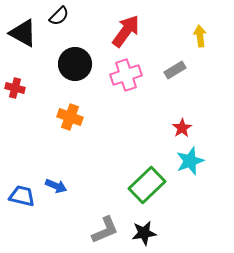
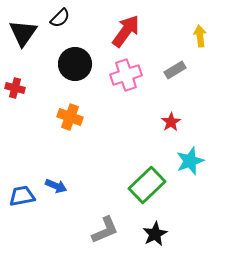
black semicircle: moved 1 px right, 2 px down
black triangle: rotated 36 degrees clockwise
red star: moved 11 px left, 6 px up
blue trapezoid: rotated 24 degrees counterclockwise
black star: moved 11 px right, 1 px down; rotated 20 degrees counterclockwise
